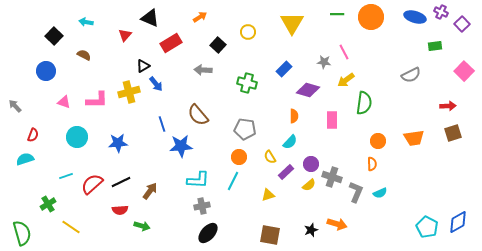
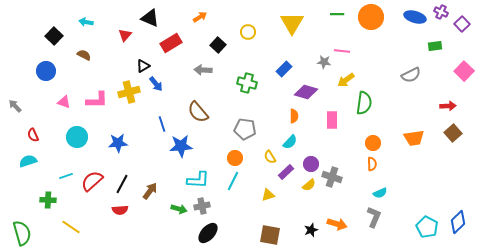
pink line at (344, 52): moved 2 px left, 1 px up; rotated 56 degrees counterclockwise
purple diamond at (308, 90): moved 2 px left, 2 px down
brown semicircle at (198, 115): moved 3 px up
brown square at (453, 133): rotated 24 degrees counterclockwise
red semicircle at (33, 135): rotated 136 degrees clockwise
orange circle at (378, 141): moved 5 px left, 2 px down
orange circle at (239, 157): moved 4 px left, 1 px down
cyan semicircle at (25, 159): moved 3 px right, 2 px down
black line at (121, 182): moved 1 px right, 2 px down; rotated 36 degrees counterclockwise
red semicircle at (92, 184): moved 3 px up
gray L-shape at (356, 192): moved 18 px right, 25 px down
green cross at (48, 204): moved 4 px up; rotated 35 degrees clockwise
blue diamond at (458, 222): rotated 15 degrees counterclockwise
green arrow at (142, 226): moved 37 px right, 17 px up
